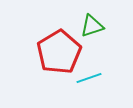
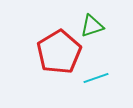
cyan line: moved 7 px right
